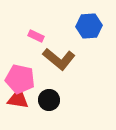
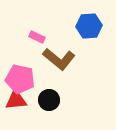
pink rectangle: moved 1 px right, 1 px down
red triangle: moved 2 px left, 1 px down; rotated 15 degrees counterclockwise
